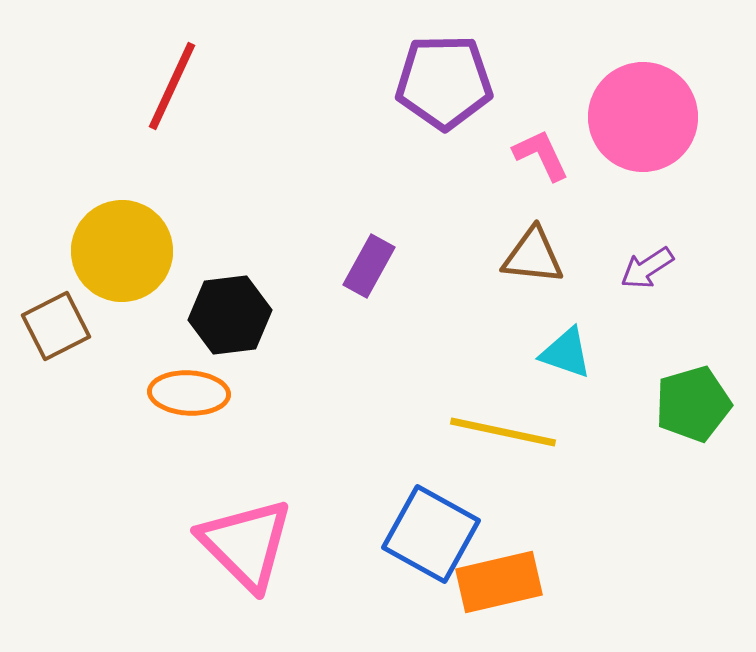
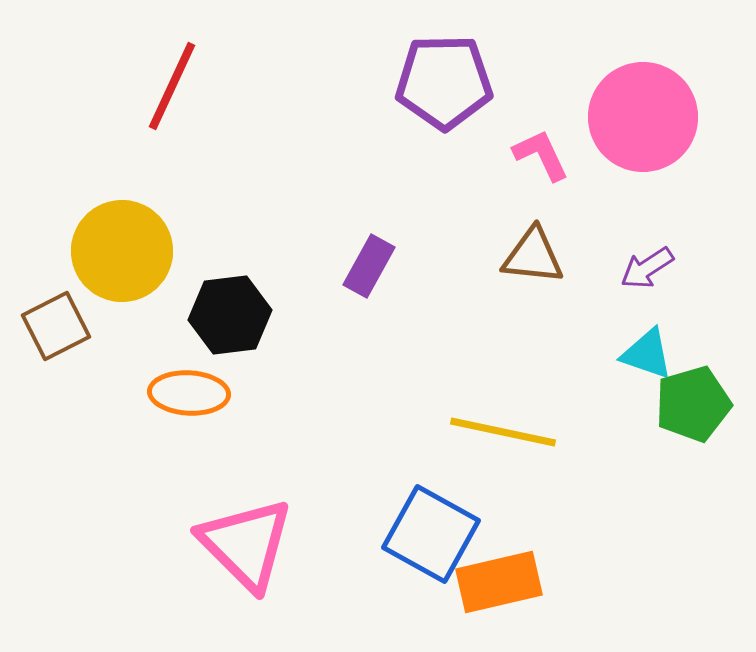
cyan triangle: moved 81 px right, 1 px down
